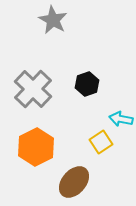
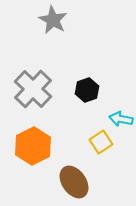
black hexagon: moved 6 px down
orange hexagon: moved 3 px left, 1 px up
brown ellipse: rotated 76 degrees counterclockwise
